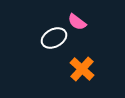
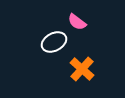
white ellipse: moved 4 px down
